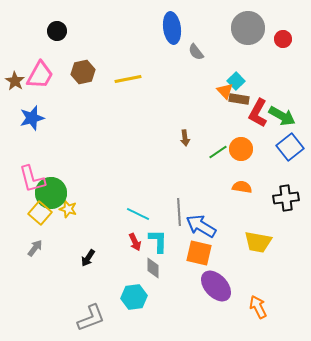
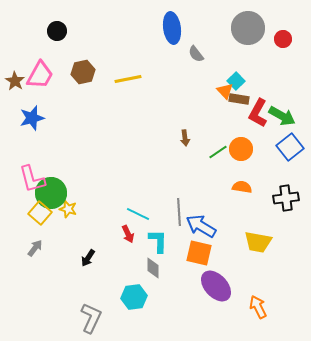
gray semicircle: moved 2 px down
red arrow: moved 7 px left, 8 px up
gray L-shape: rotated 44 degrees counterclockwise
